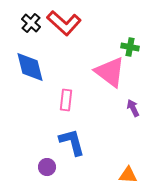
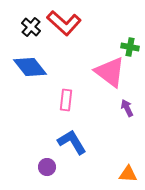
black cross: moved 4 px down
blue diamond: rotated 24 degrees counterclockwise
purple arrow: moved 6 px left
blue L-shape: rotated 16 degrees counterclockwise
orange triangle: moved 1 px up
